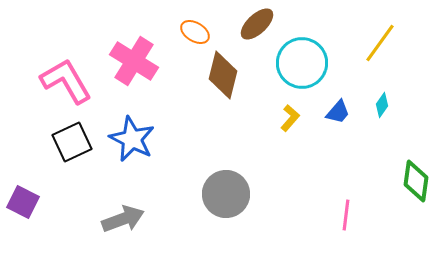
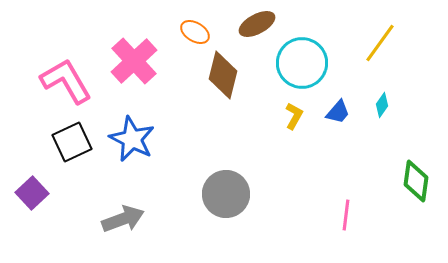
brown ellipse: rotated 15 degrees clockwise
pink cross: rotated 15 degrees clockwise
yellow L-shape: moved 4 px right, 2 px up; rotated 12 degrees counterclockwise
purple square: moved 9 px right, 9 px up; rotated 20 degrees clockwise
